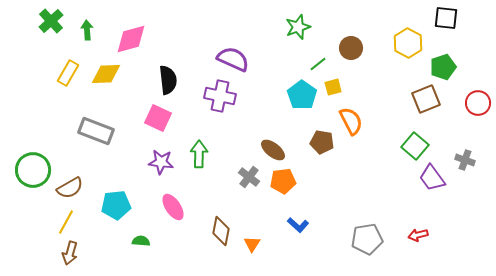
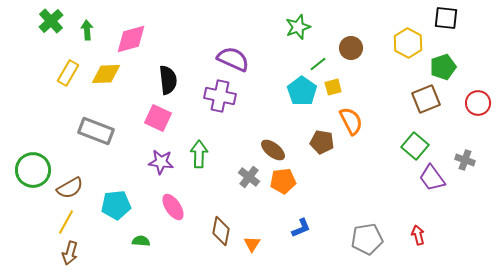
cyan pentagon at (302, 95): moved 4 px up
blue L-shape at (298, 225): moved 3 px right, 3 px down; rotated 65 degrees counterclockwise
red arrow at (418, 235): rotated 90 degrees clockwise
